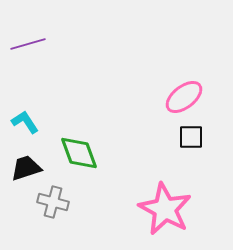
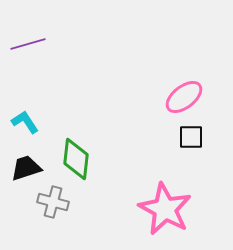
green diamond: moved 3 px left, 6 px down; rotated 27 degrees clockwise
